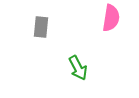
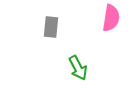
gray rectangle: moved 10 px right
